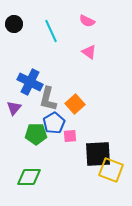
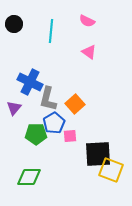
cyan line: rotated 30 degrees clockwise
